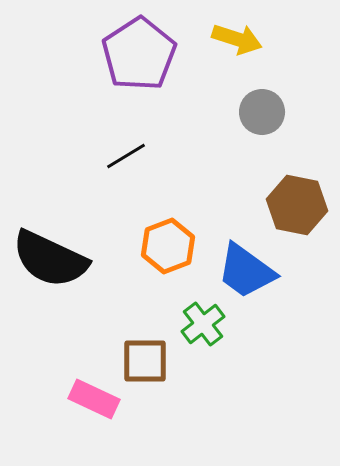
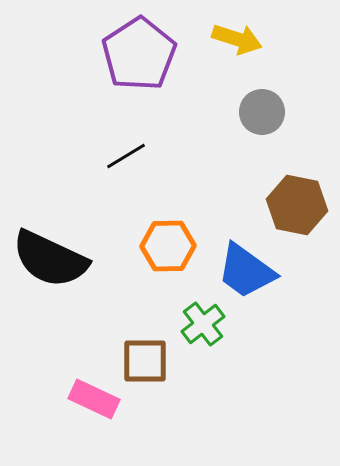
orange hexagon: rotated 20 degrees clockwise
